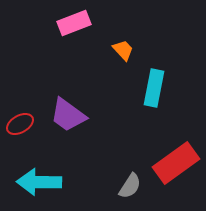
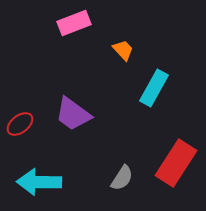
cyan rectangle: rotated 18 degrees clockwise
purple trapezoid: moved 5 px right, 1 px up
red ellipse: rotated 8 degrees counterclockwise
red rectangle: rotated 21 degrees counterclockwise
gray semicircle: moved 8 px left, 8 px up
